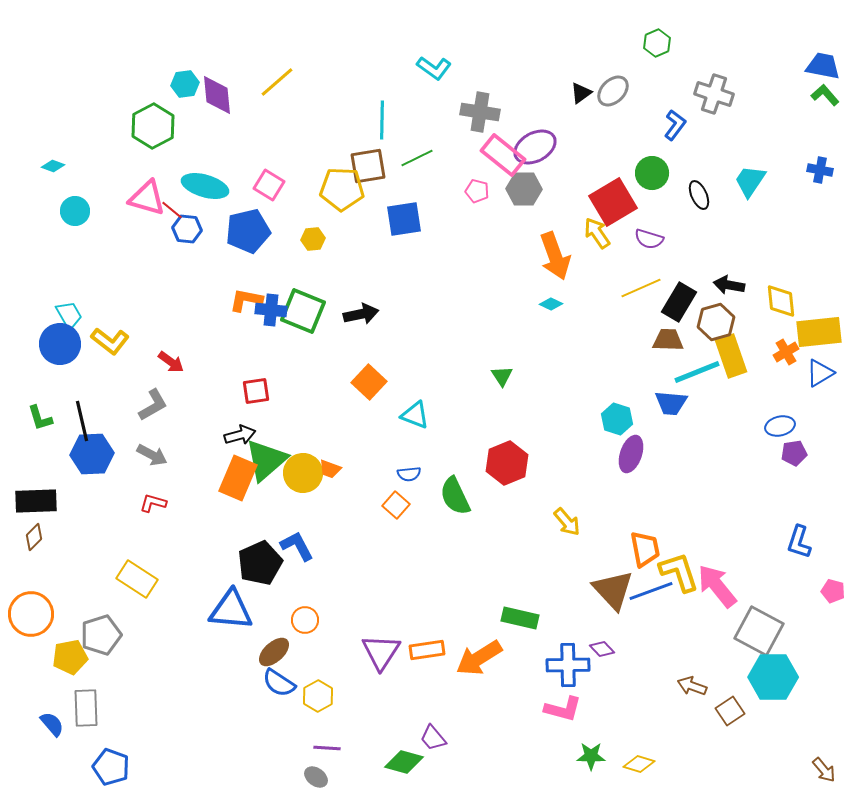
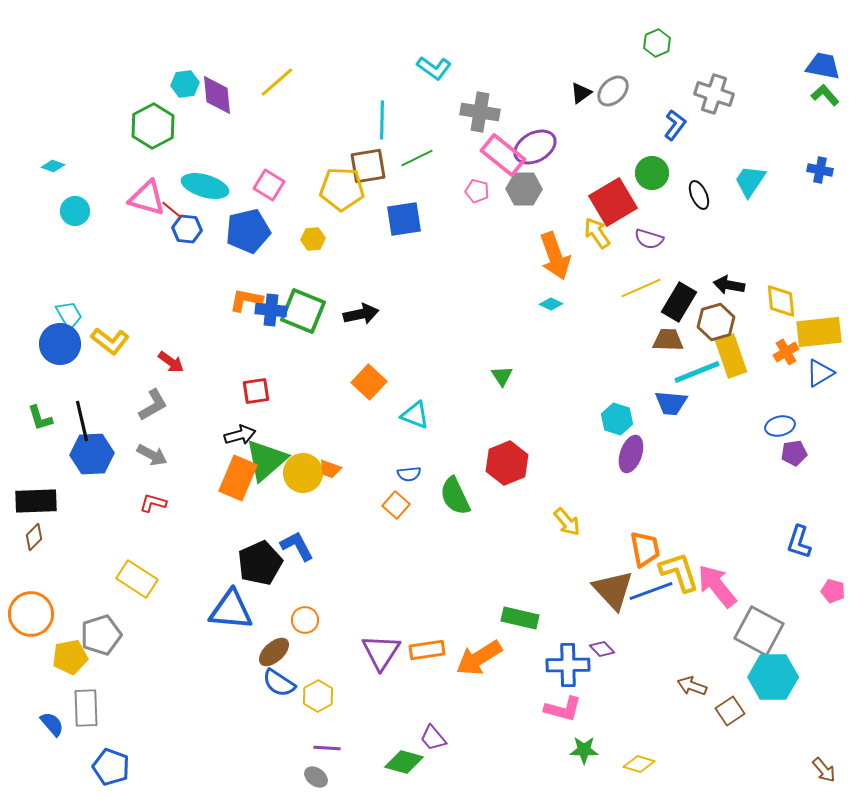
green star at (591, 756): moved 7 px left, 6 px up
